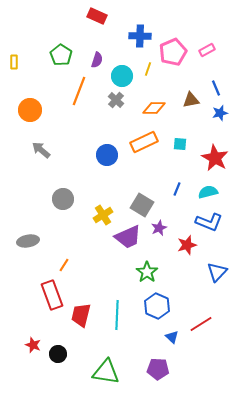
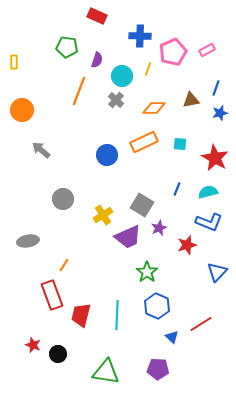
green pentagon at (61, 55): moved 6 px right, 8 px up; rotated 25 degrees counterclockwise
blue line at (216, 88): rotated 42 degrees clockwise
orange circle at (30, 110): moved 8 px left
